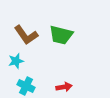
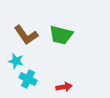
cyan star: rotated 28 degrees clockwise
cyan cross: moved 2 px right, 7 px up
